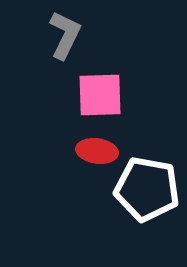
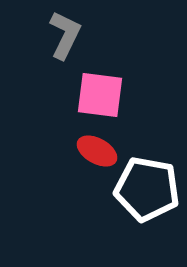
pink square: rotated 9 degrees clockwise
red ellipse: rotated 21 degrees clockwise
